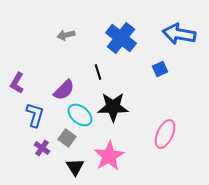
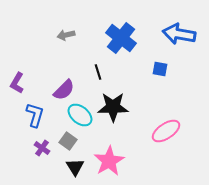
blue square: rotated 35 degrees clockwise
pink ellipse: moved 1 px right, 3 px up; rotated 32 degrees clockwise
gray square: moved 1 px right, 3 px down
pink star: moved 5 px down
